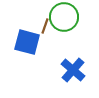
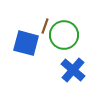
green circle: moved 18 px down
blue square: moved 1 px left, 1 px down
